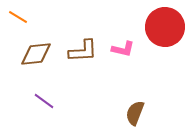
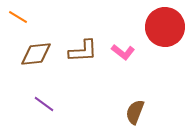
pink L-shape: moved 3 px down; rotated 25 degrees clockwise
purple line: moved 3 px down
brown semicircle: moved 1 px up
